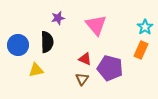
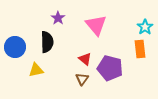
purple star: rotated 24 degrees counterclockwise
blue circle: moved 3 px left, 2 px down
orange rectangle: moved 1 px left, 1 px up; rotated 30 degrees counterclockwise
red triangle: rotated 16 degrees clockwise
